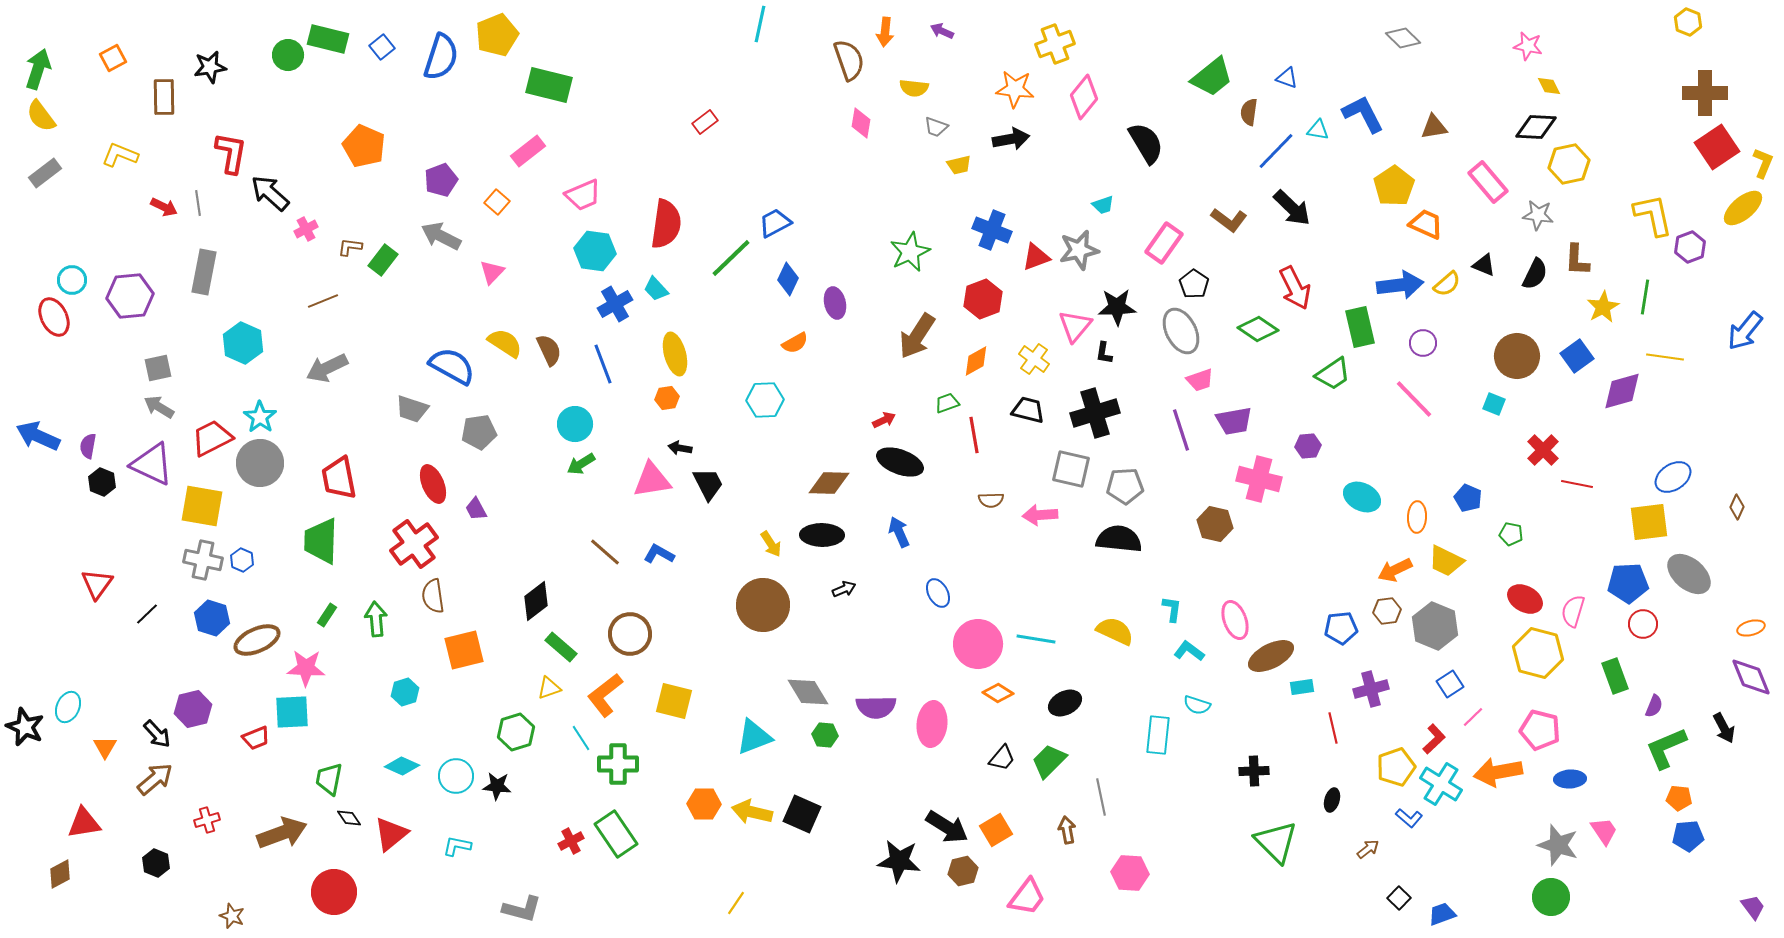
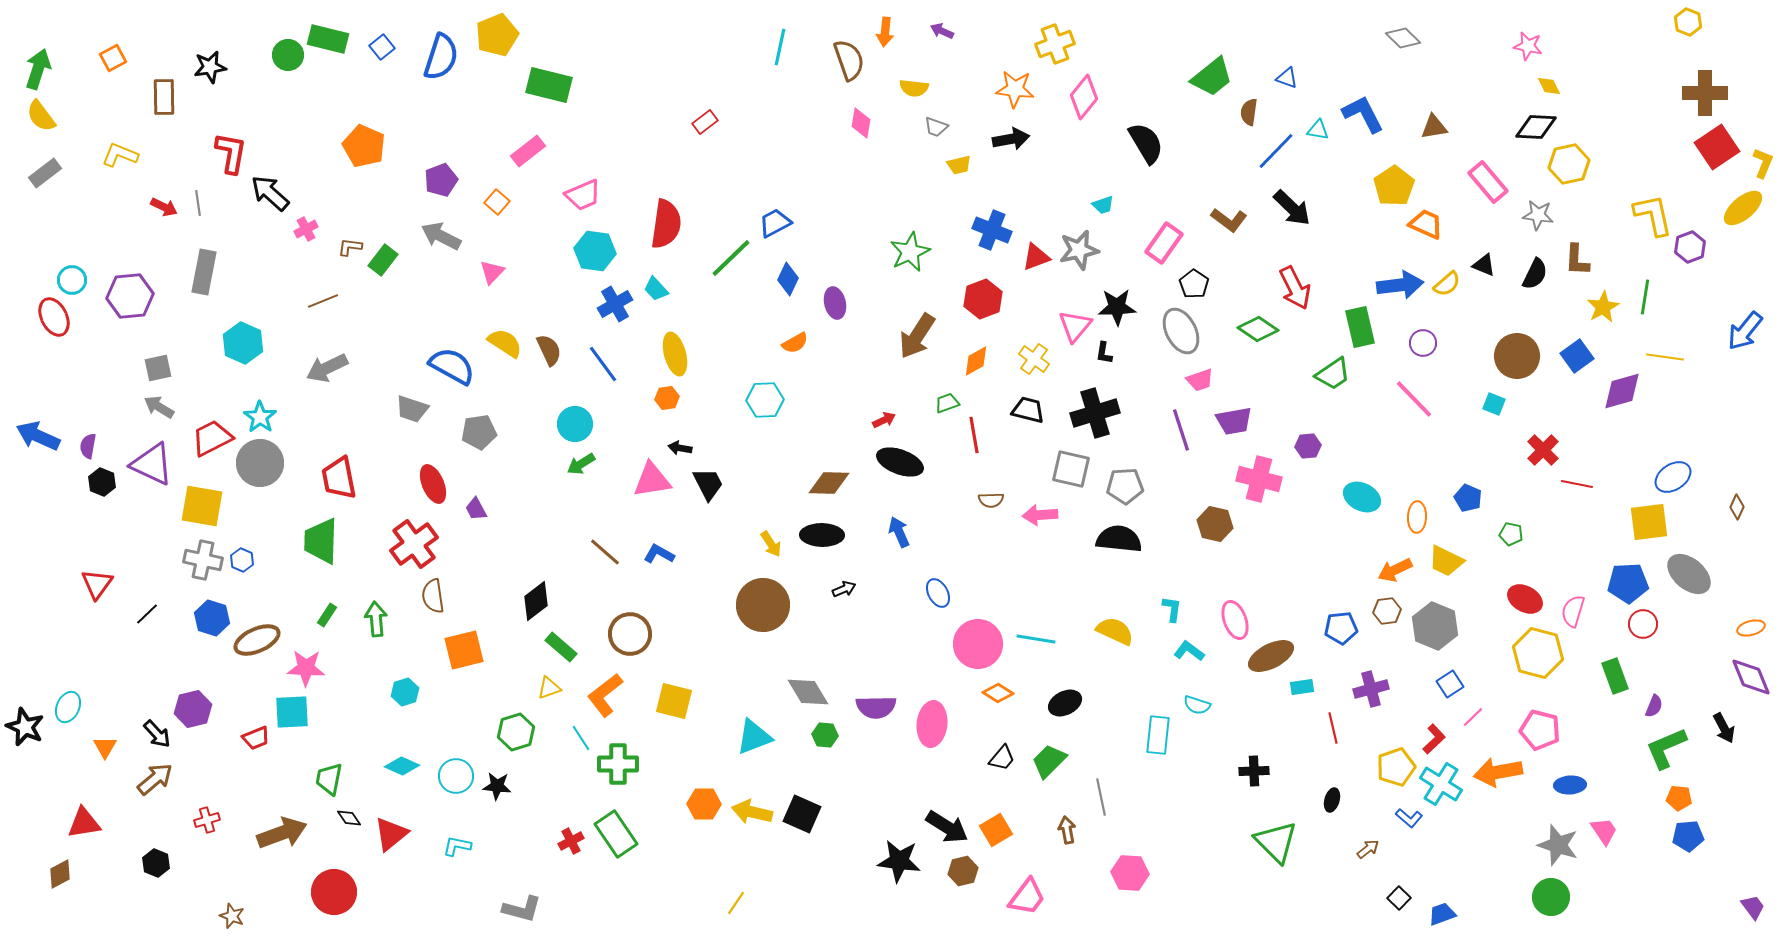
cyan line at (760, 24): moved 20 px right, 23 px down
blue line at (603, 364): rotated 15 degrees counterclockwise
blue ellipse at (1570, 779): moved 6 px down
